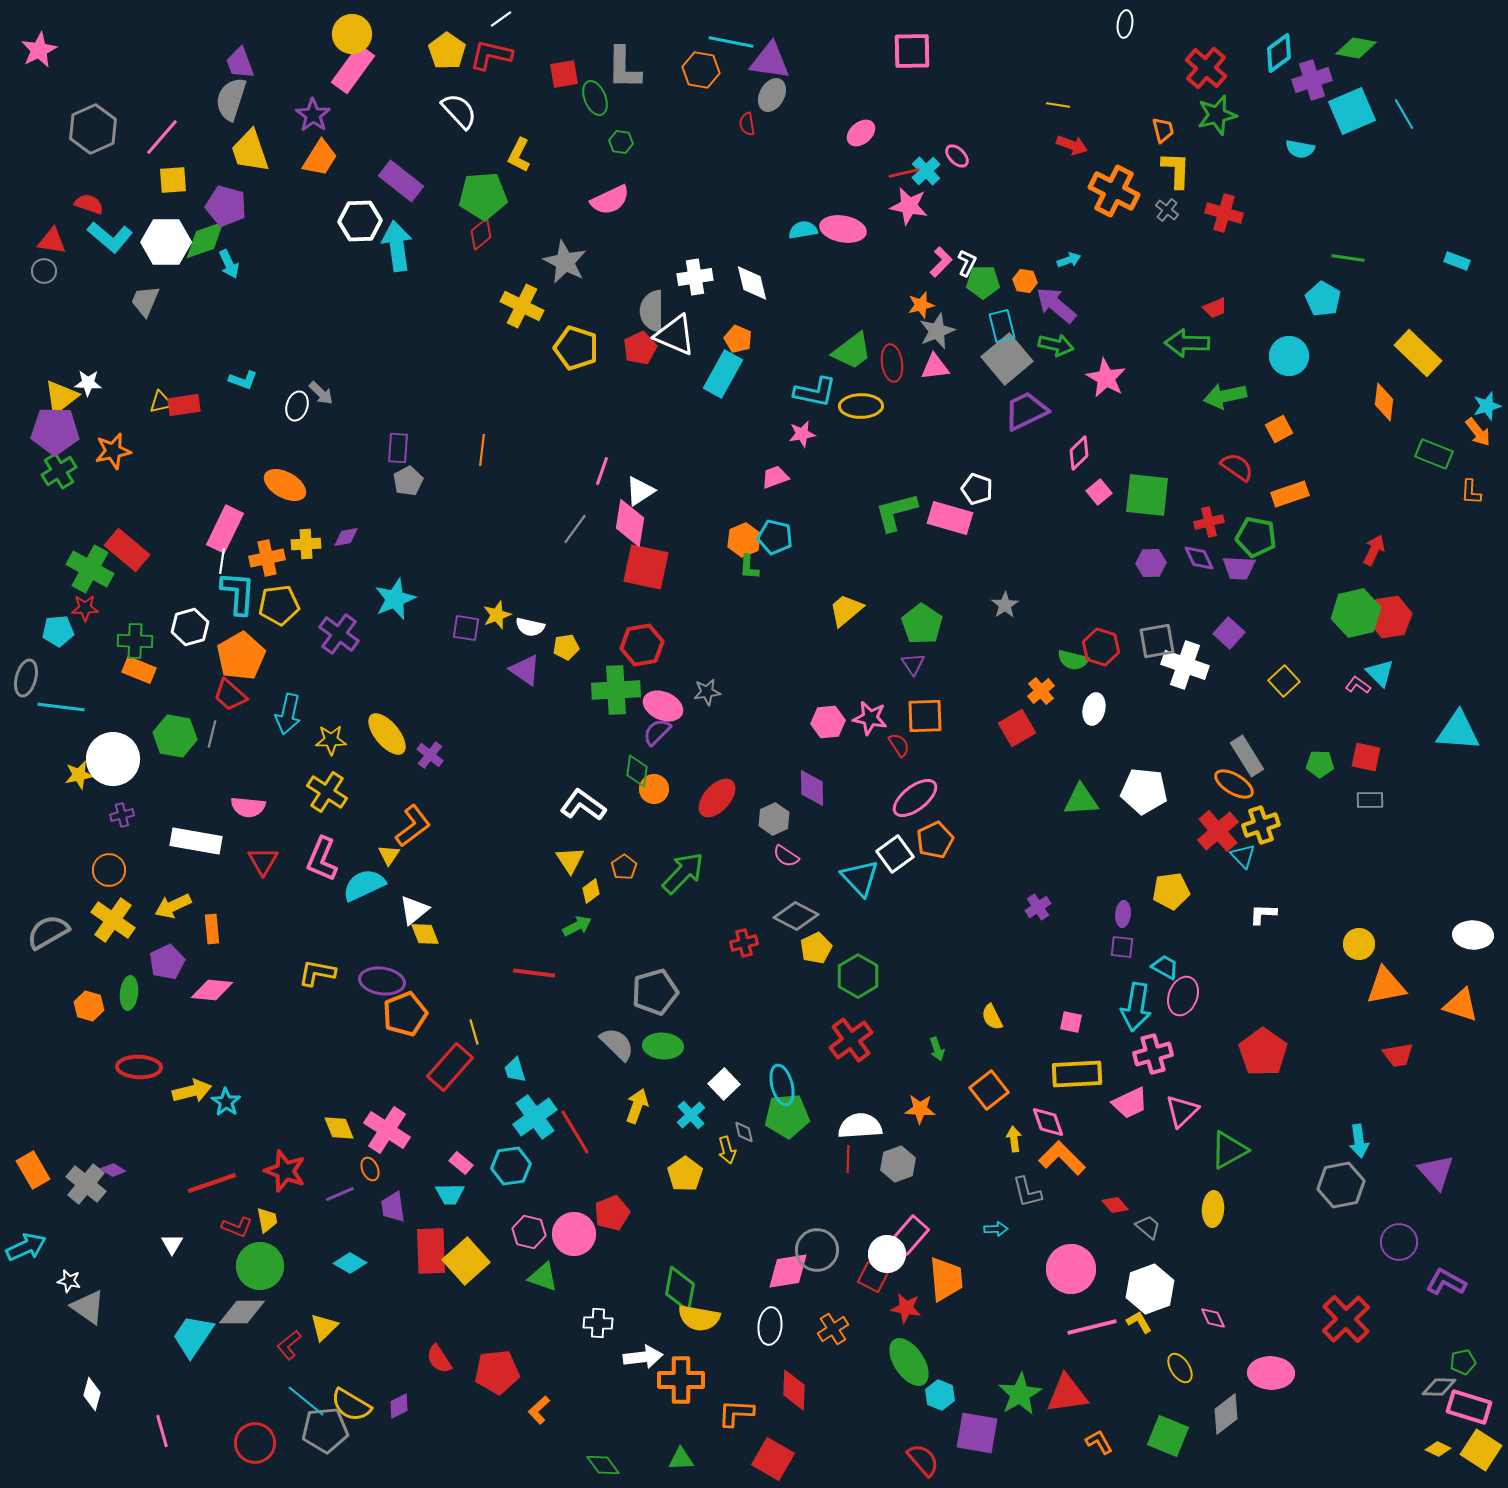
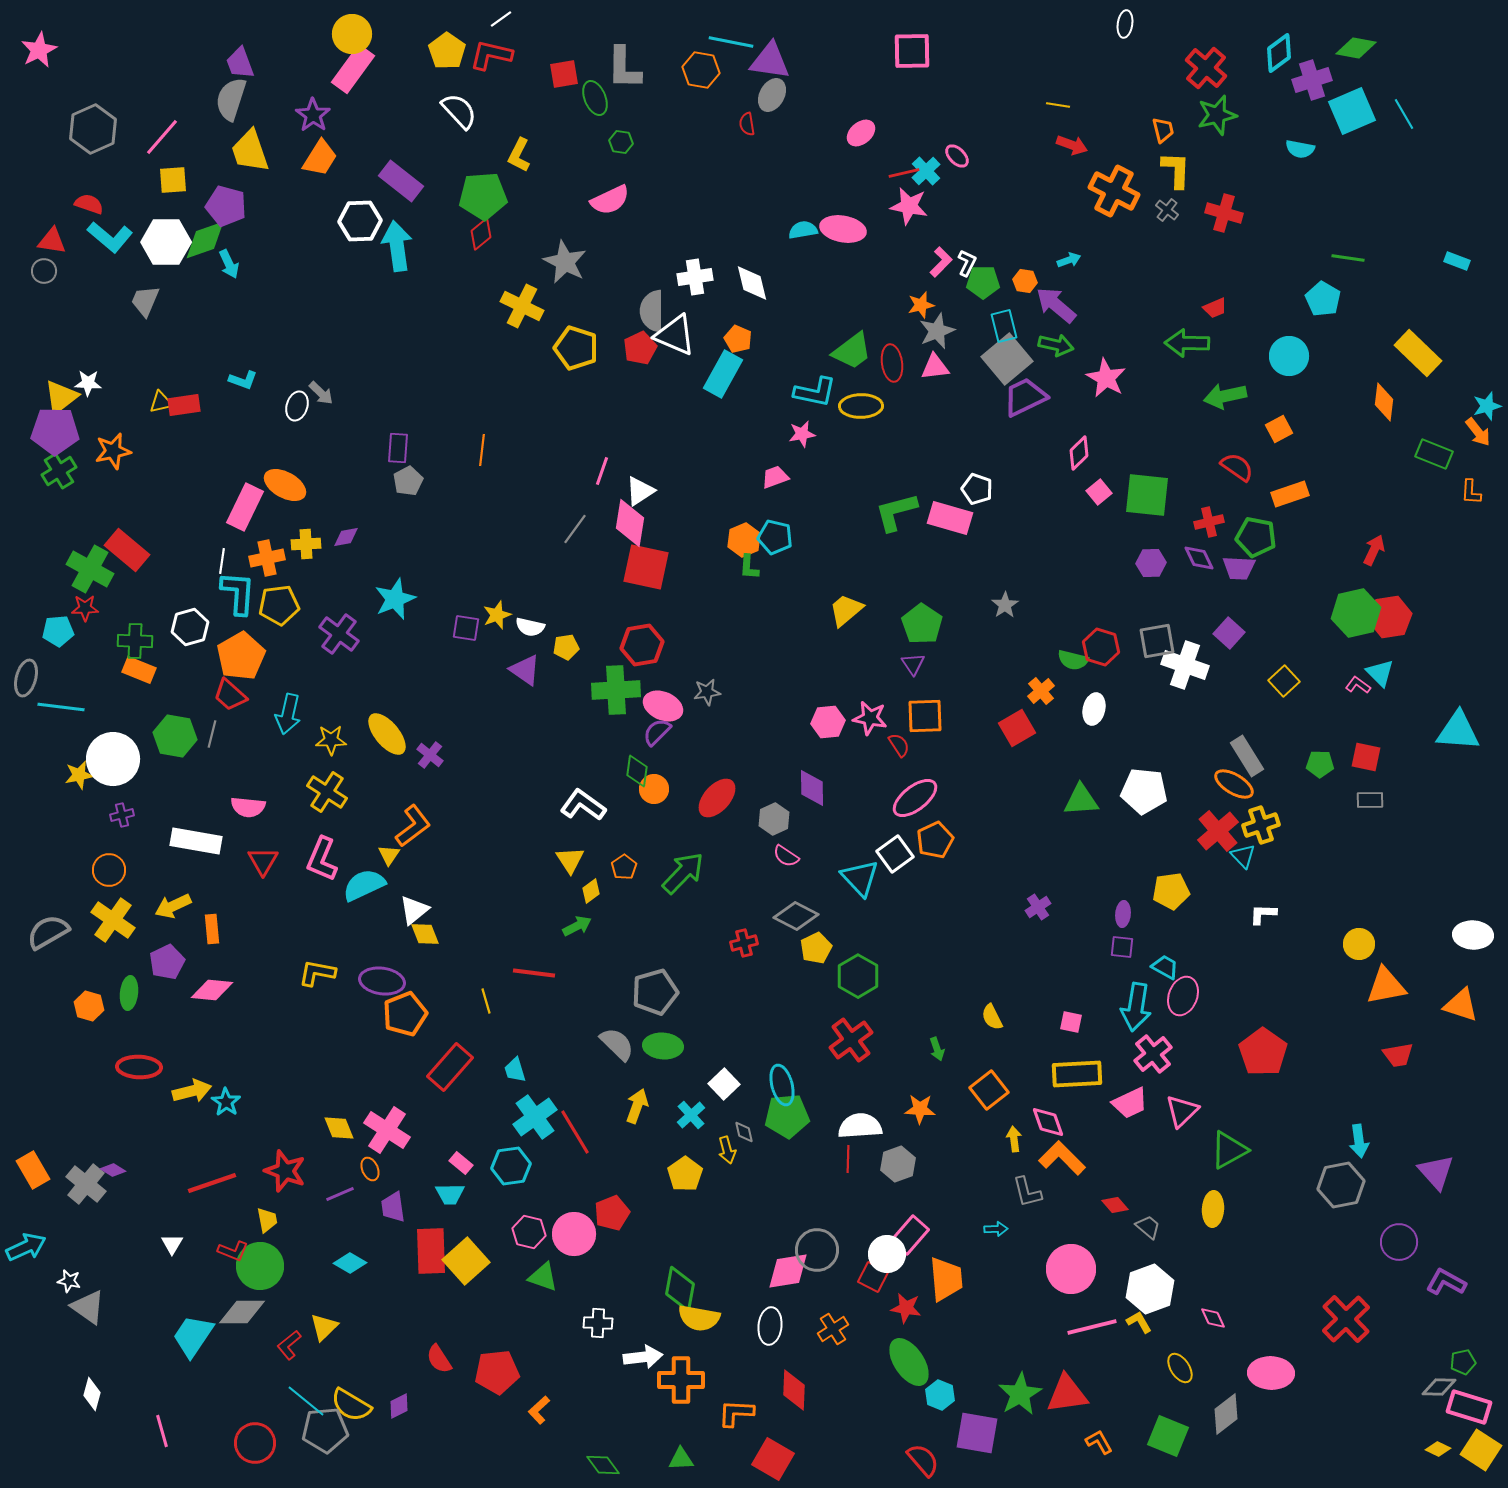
cyan rectangle at (1002, 326): moved 2 px right
purple trapezoid at (1026, 411): moved 1 px left, 14 px up
pink rectangle at (225, 529): moved 20 px right, 22 px up
yellow line at (474, 1032): moved 12 px right, 31 px up
pink cross at (1153, 1054): rotated 24 degrees counterclockwise
red L-shape at (237, 1227): moved 4 px left, 24 px down
